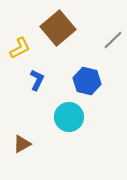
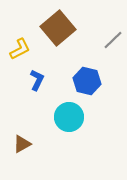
yellow L-shape: moved 1 px down
